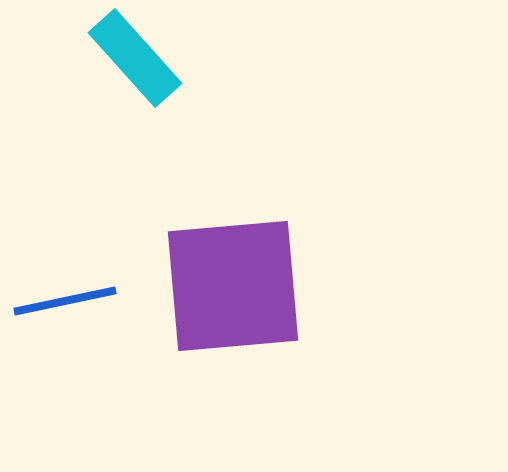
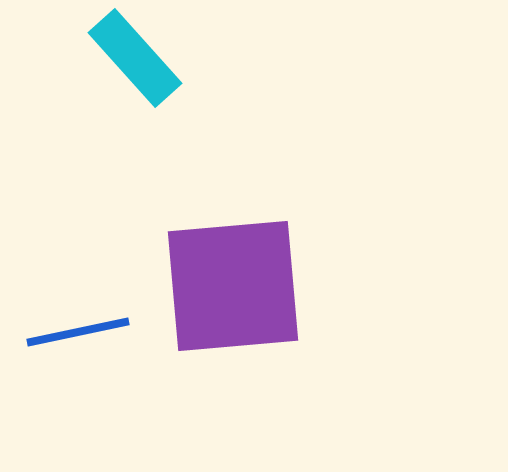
blue line: moved 13 px right, 31 px down
